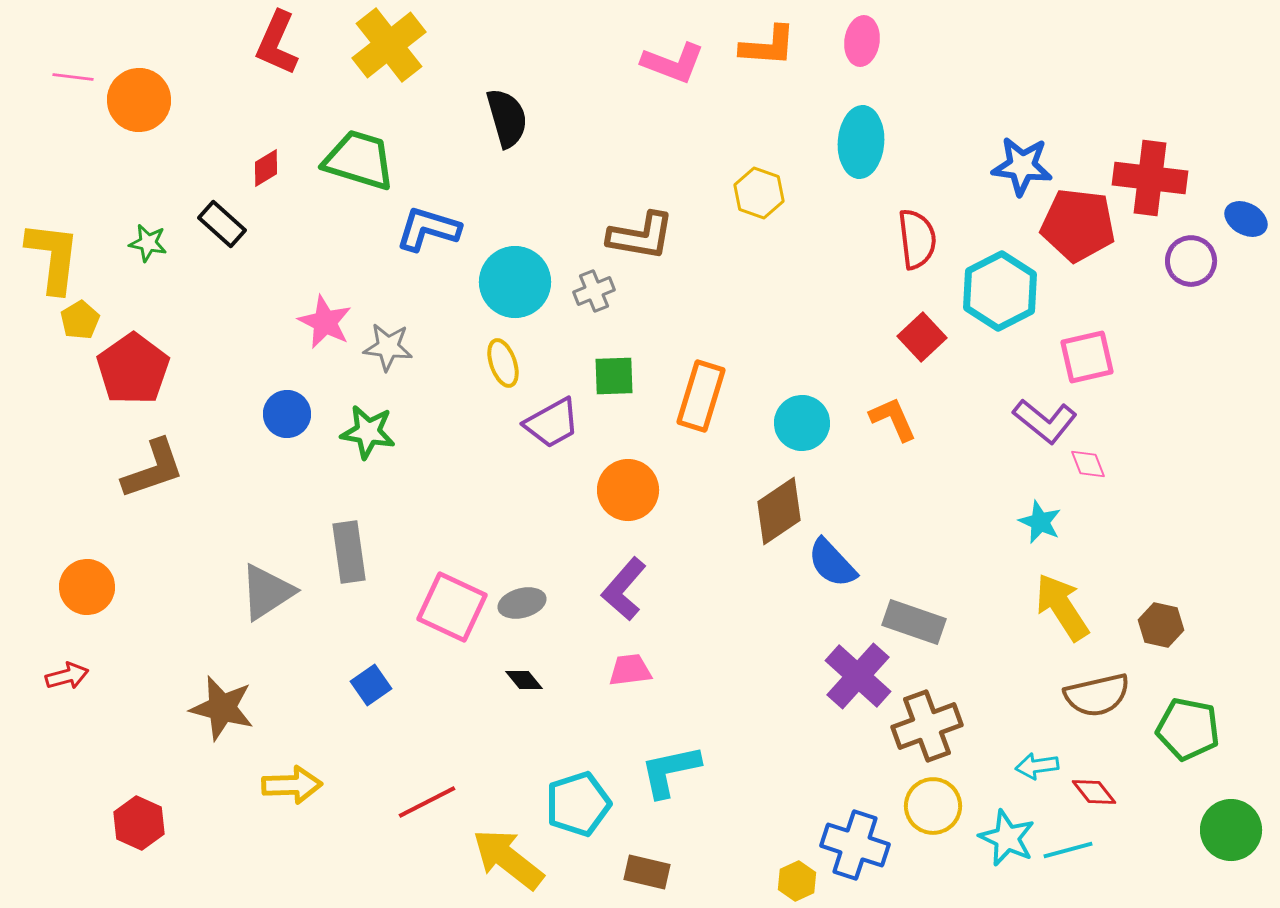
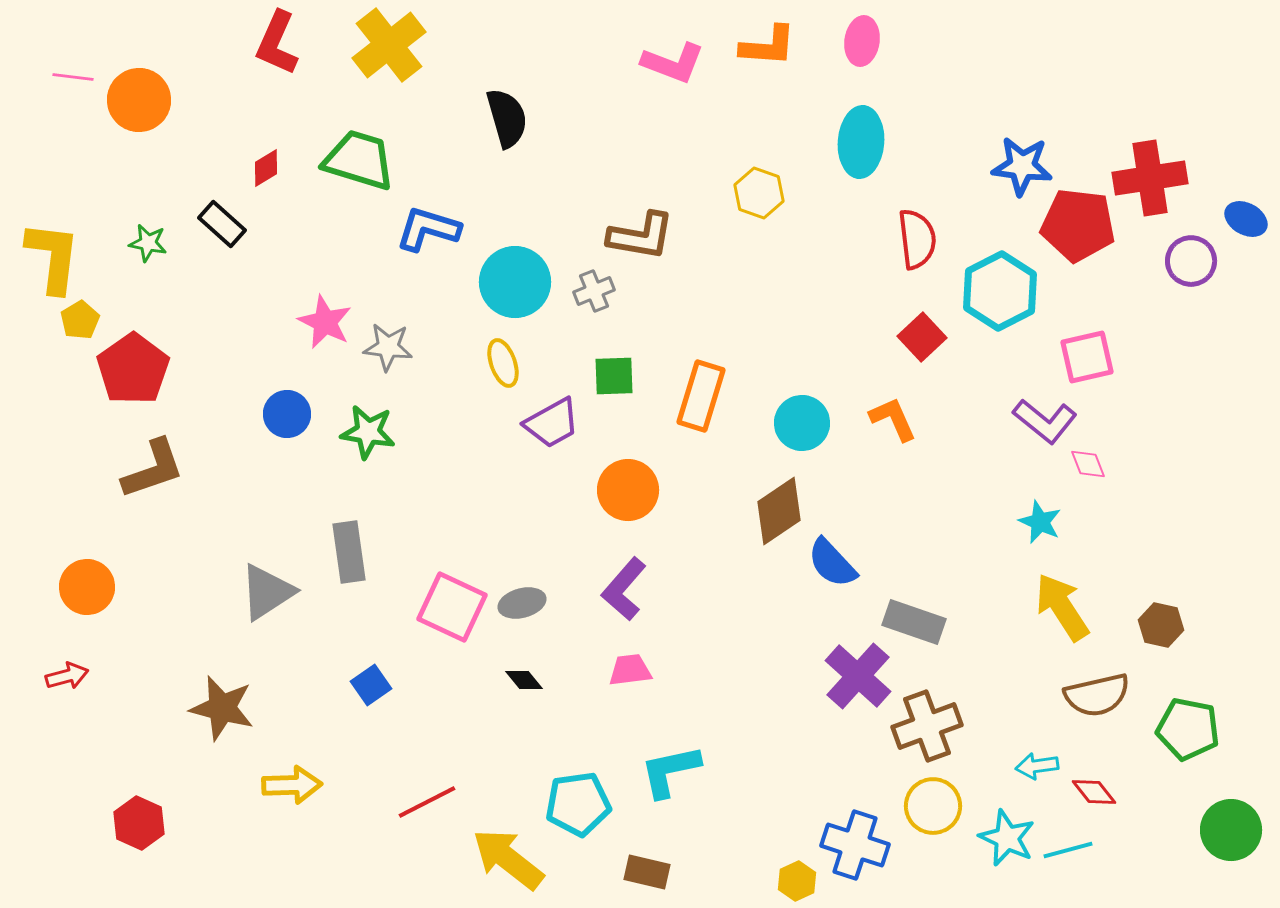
red cross at (1150, 178): rotated 16 degrees counterclockwise
cyan pentagon at (578, 804): rotated 10 degrees clockwise
